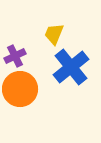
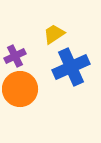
yellow trapezoid: rotated 35 degrees clockwise
blue cross: rotated 15 degrees clockwise
